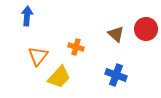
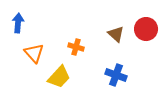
blue arrow: moved 9 px left, 7 px down
orange triangle: moved 4 px left, 3 px up; rotated 20 degrees counterclockwise
